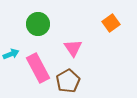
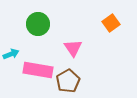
pink rectangle: moved 2 px down; rotated 52 degrees counterclockwise
